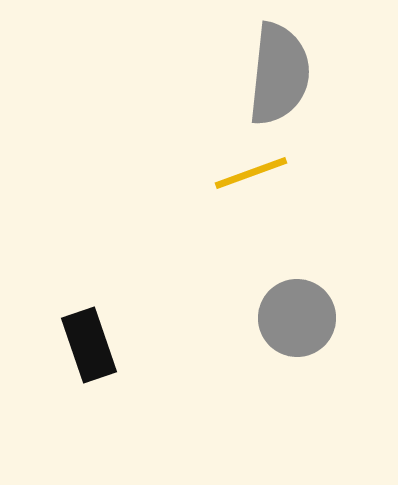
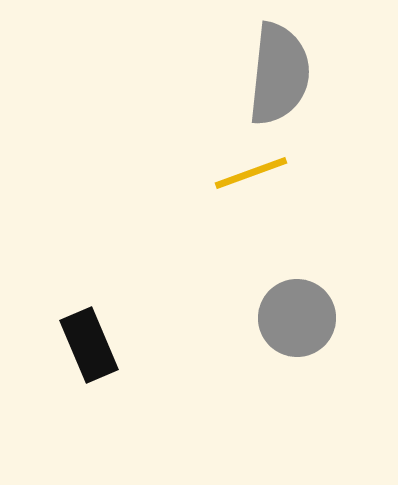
black rectangle: rotated 4 degrees counterclockwise
